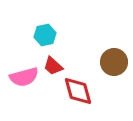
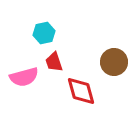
cyan hexagon: moved 1 px left, 2 px up
red trapezoid: moved 1 px right, 4 px up; rotated 30 degrees clockwise
red diamond: moved 3 px right
